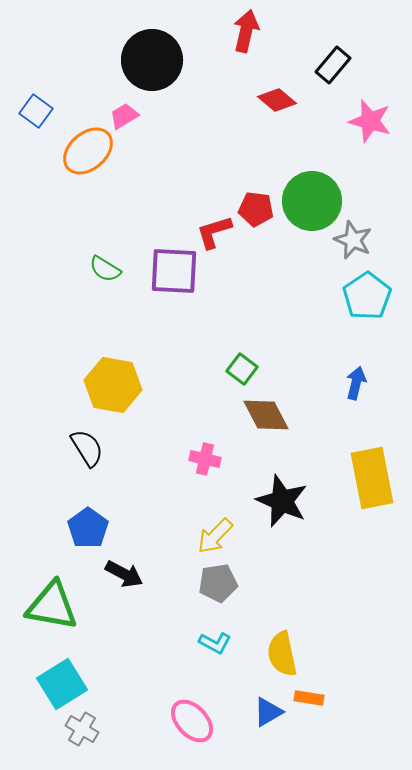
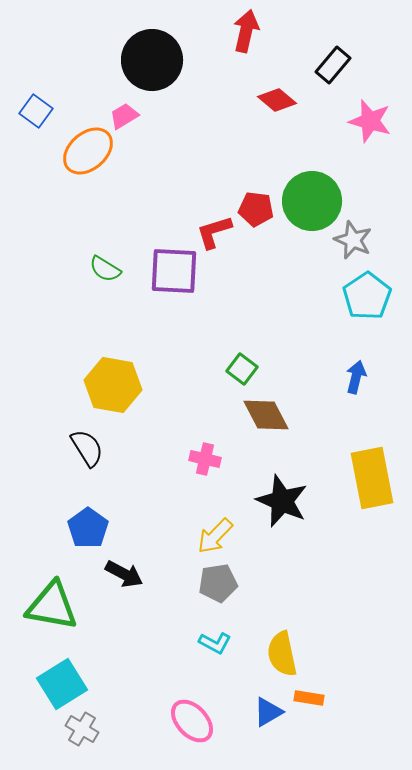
blue arrow: moved 6 px up
